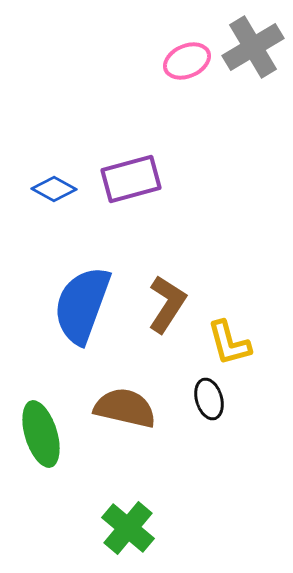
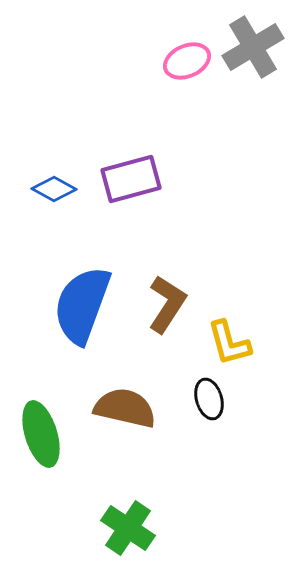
green cross: rotated 6 degrees counterclockwise
